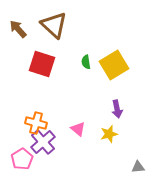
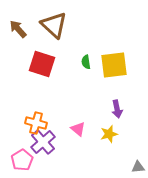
yellow square: rotated 24 degrees clockwise
pink pentagon: moved 1 px down
